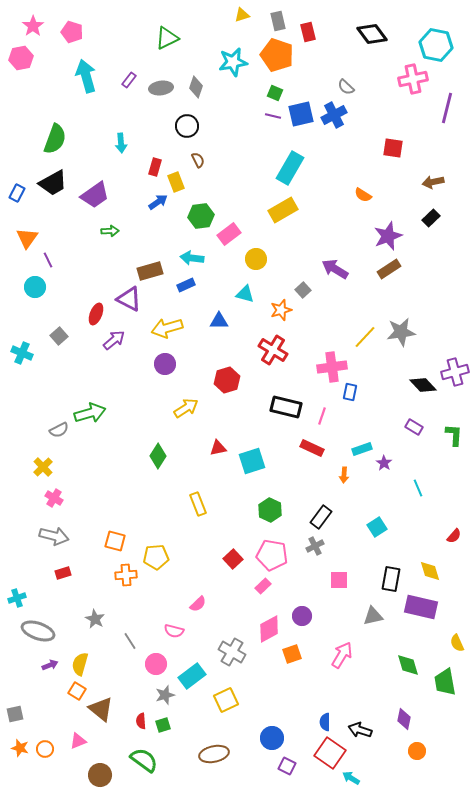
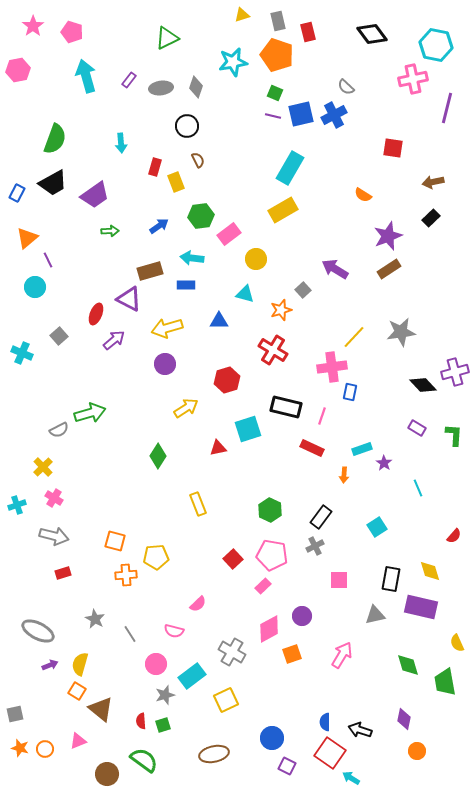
pink hexagon at (21, 58): moved 3 px left, 12 px down
blue arrow at (158, 202): moved 1 px right, 24 px down
orange triangle at (27, 238): rotated 15 degrees clockwise
blue rectangle at (186, 285): rotated 24 degrees clockwise
yellow line at (365, 337): moved 11 px left
purple rectangle at (414, 427): moved 3 px right, 1 px down
cyan square at (252, 461): moved 4 px left, 32 px up
cyan cross at (17, 598): moved 93 px up
gray triangle at (373, 616): moved 2 px right, 1 px up
gray ellipse at (38, 631): rotated 8 degrees clockwise
gray line at (130, 641): moved 7 px up
brown circle at (100, 775): moved 7 px right, 1 px up
